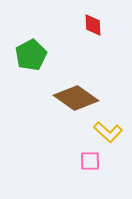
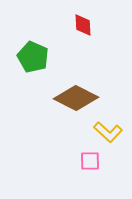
red diamond: moved 10 px left
green pentagon: moved 2 px right, 2 px down; rotated 20 degrees counterclockwise
brown diamond: rotated 9 degrees counterclockwise
